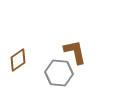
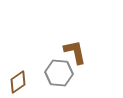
brown diamond: moved 22 px down
